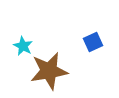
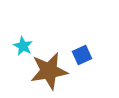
blue square: moved 11 px left, 13 px down
